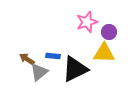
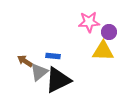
pink star: moved 2 px right; rotated 15 degrees clockwise
yellow triangle: moved 1 px left, 2 px up
brown arrow: moved 2 px left, 2 px down
black triangle: moved 17 px left, 11 px down
